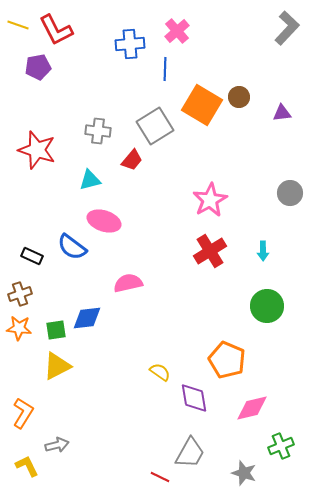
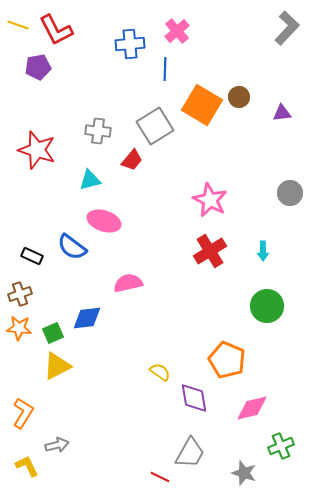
pink star: rotated 16 degrees counterclockwise
green square: moved 3 px left, 3 px down; rotated 15 degrees counterclockwise
